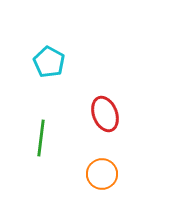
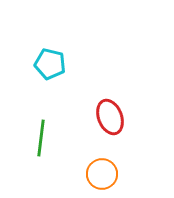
cyan pentagon: moved 1 px right, 2 px down; rotated 16 degrees counterclockwise
red ellipse: moved 5 px right, 3 px down
